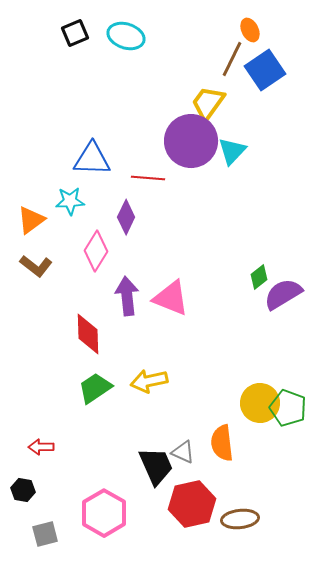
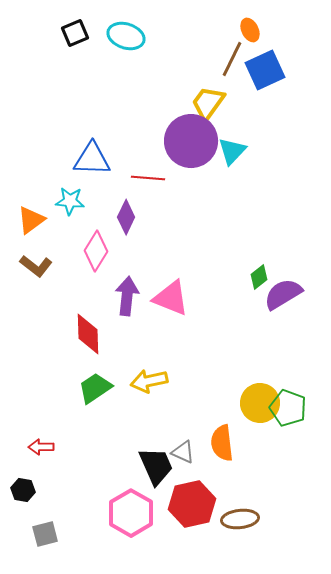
blue square: rotated 9 degrees clockwise
cyan star: rotated 8 degrees clockwise
purple arrow: rotated 12 degrees clockwise
pink hexagon: moved 27 px right
